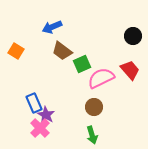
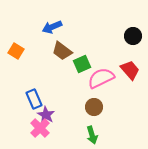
blue rectangle: moved 4 px up
